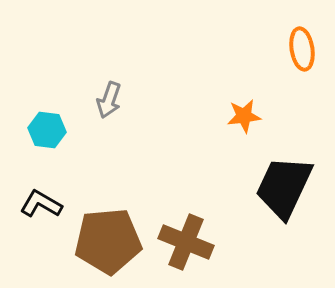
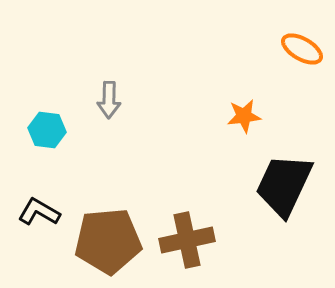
orange ellipse: rotated 51 degrees counterclockwise
gray arrow: rotated 18 degrees counterclockwise
black trapezoid: moved 2 px up
black L-shape: moved 2 px left, 8 px down
brown cross: moved 1 px right, 2 px up; rotated 34 degrees counterclockwise
